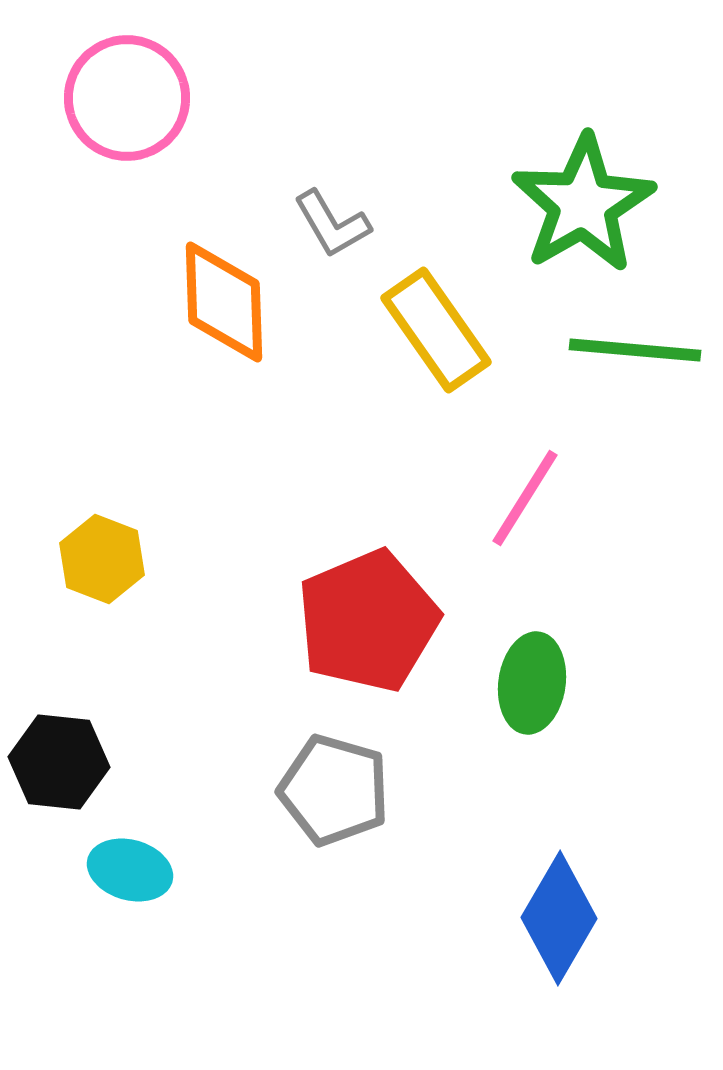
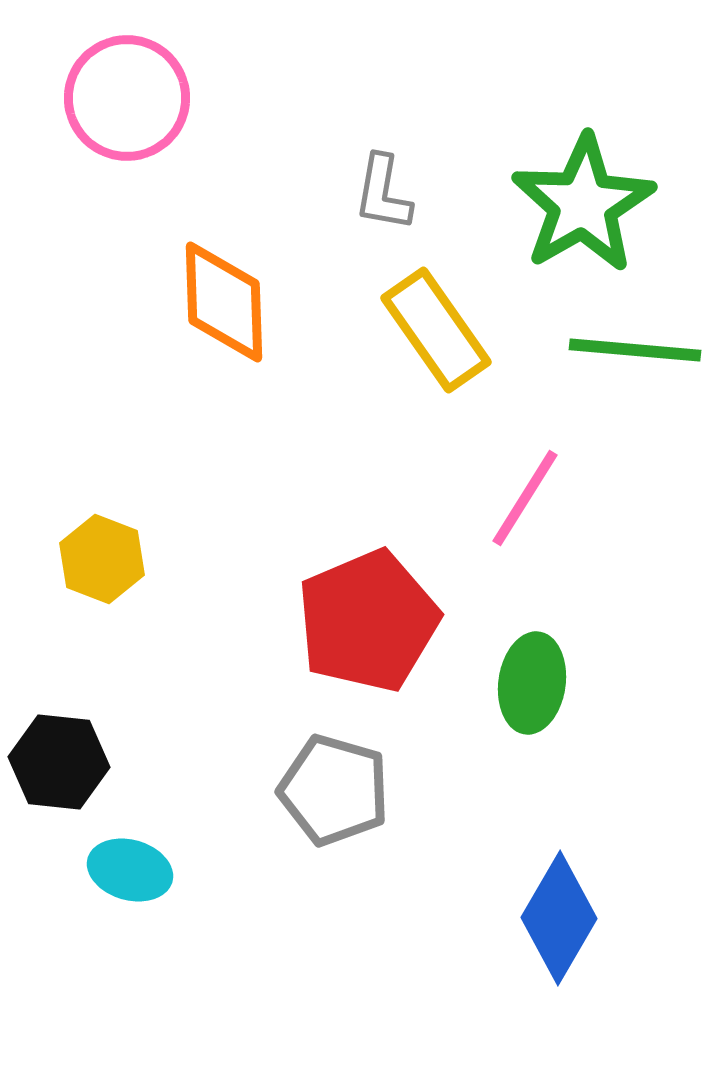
gray L-shape: moved 51 px right, 31 px up; rotated 40 degrees clockwise
